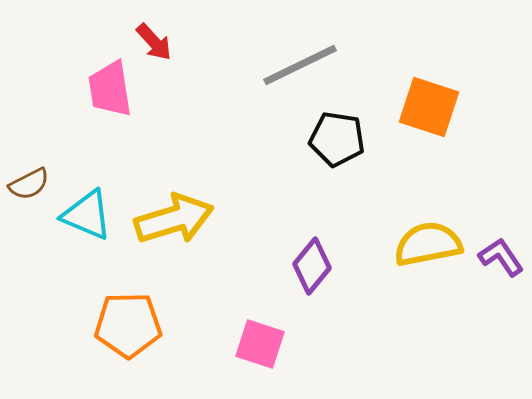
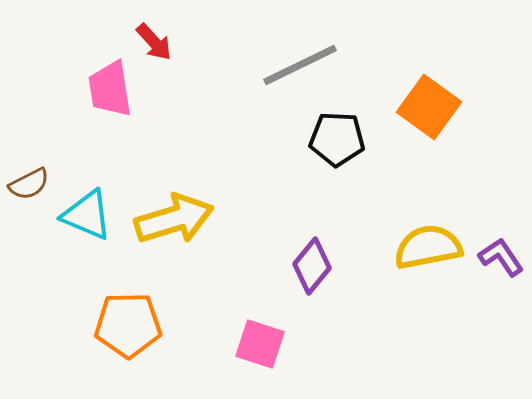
orange square: rotated 18 degrees clockwise
black pentagon: rotated 6 degrees counterclockwise
yellow semicircle: moved 3 px down
